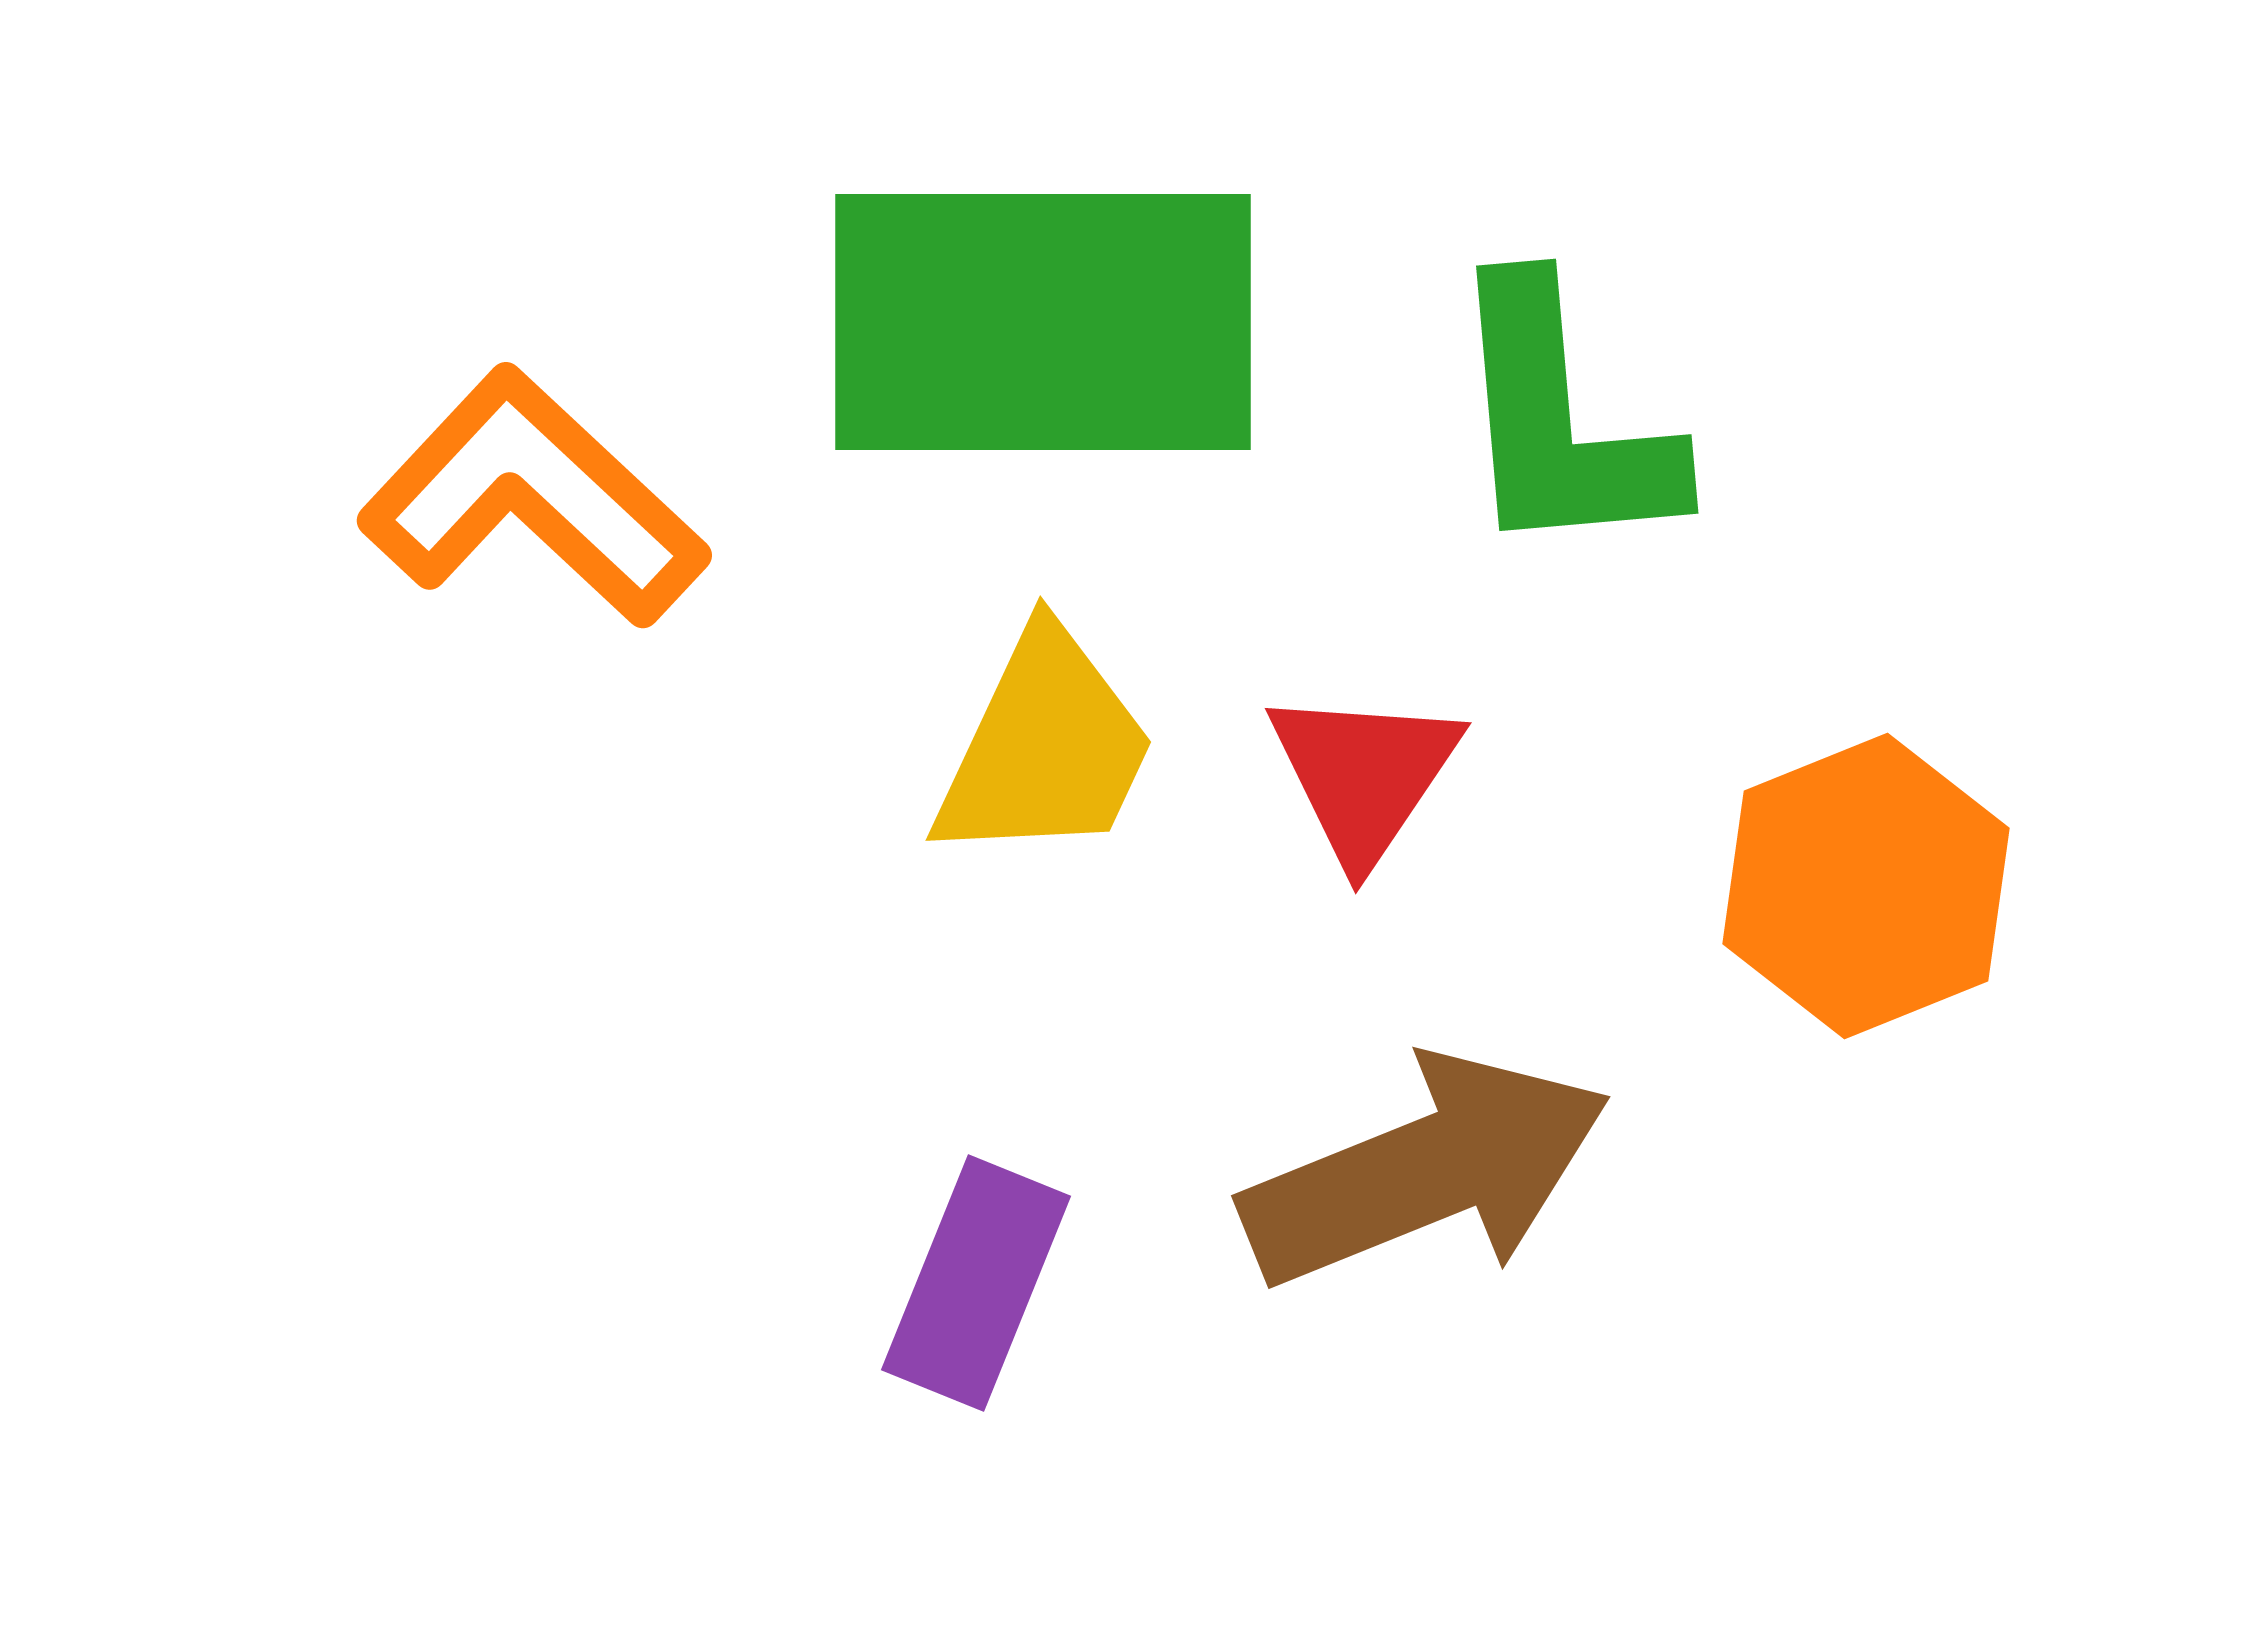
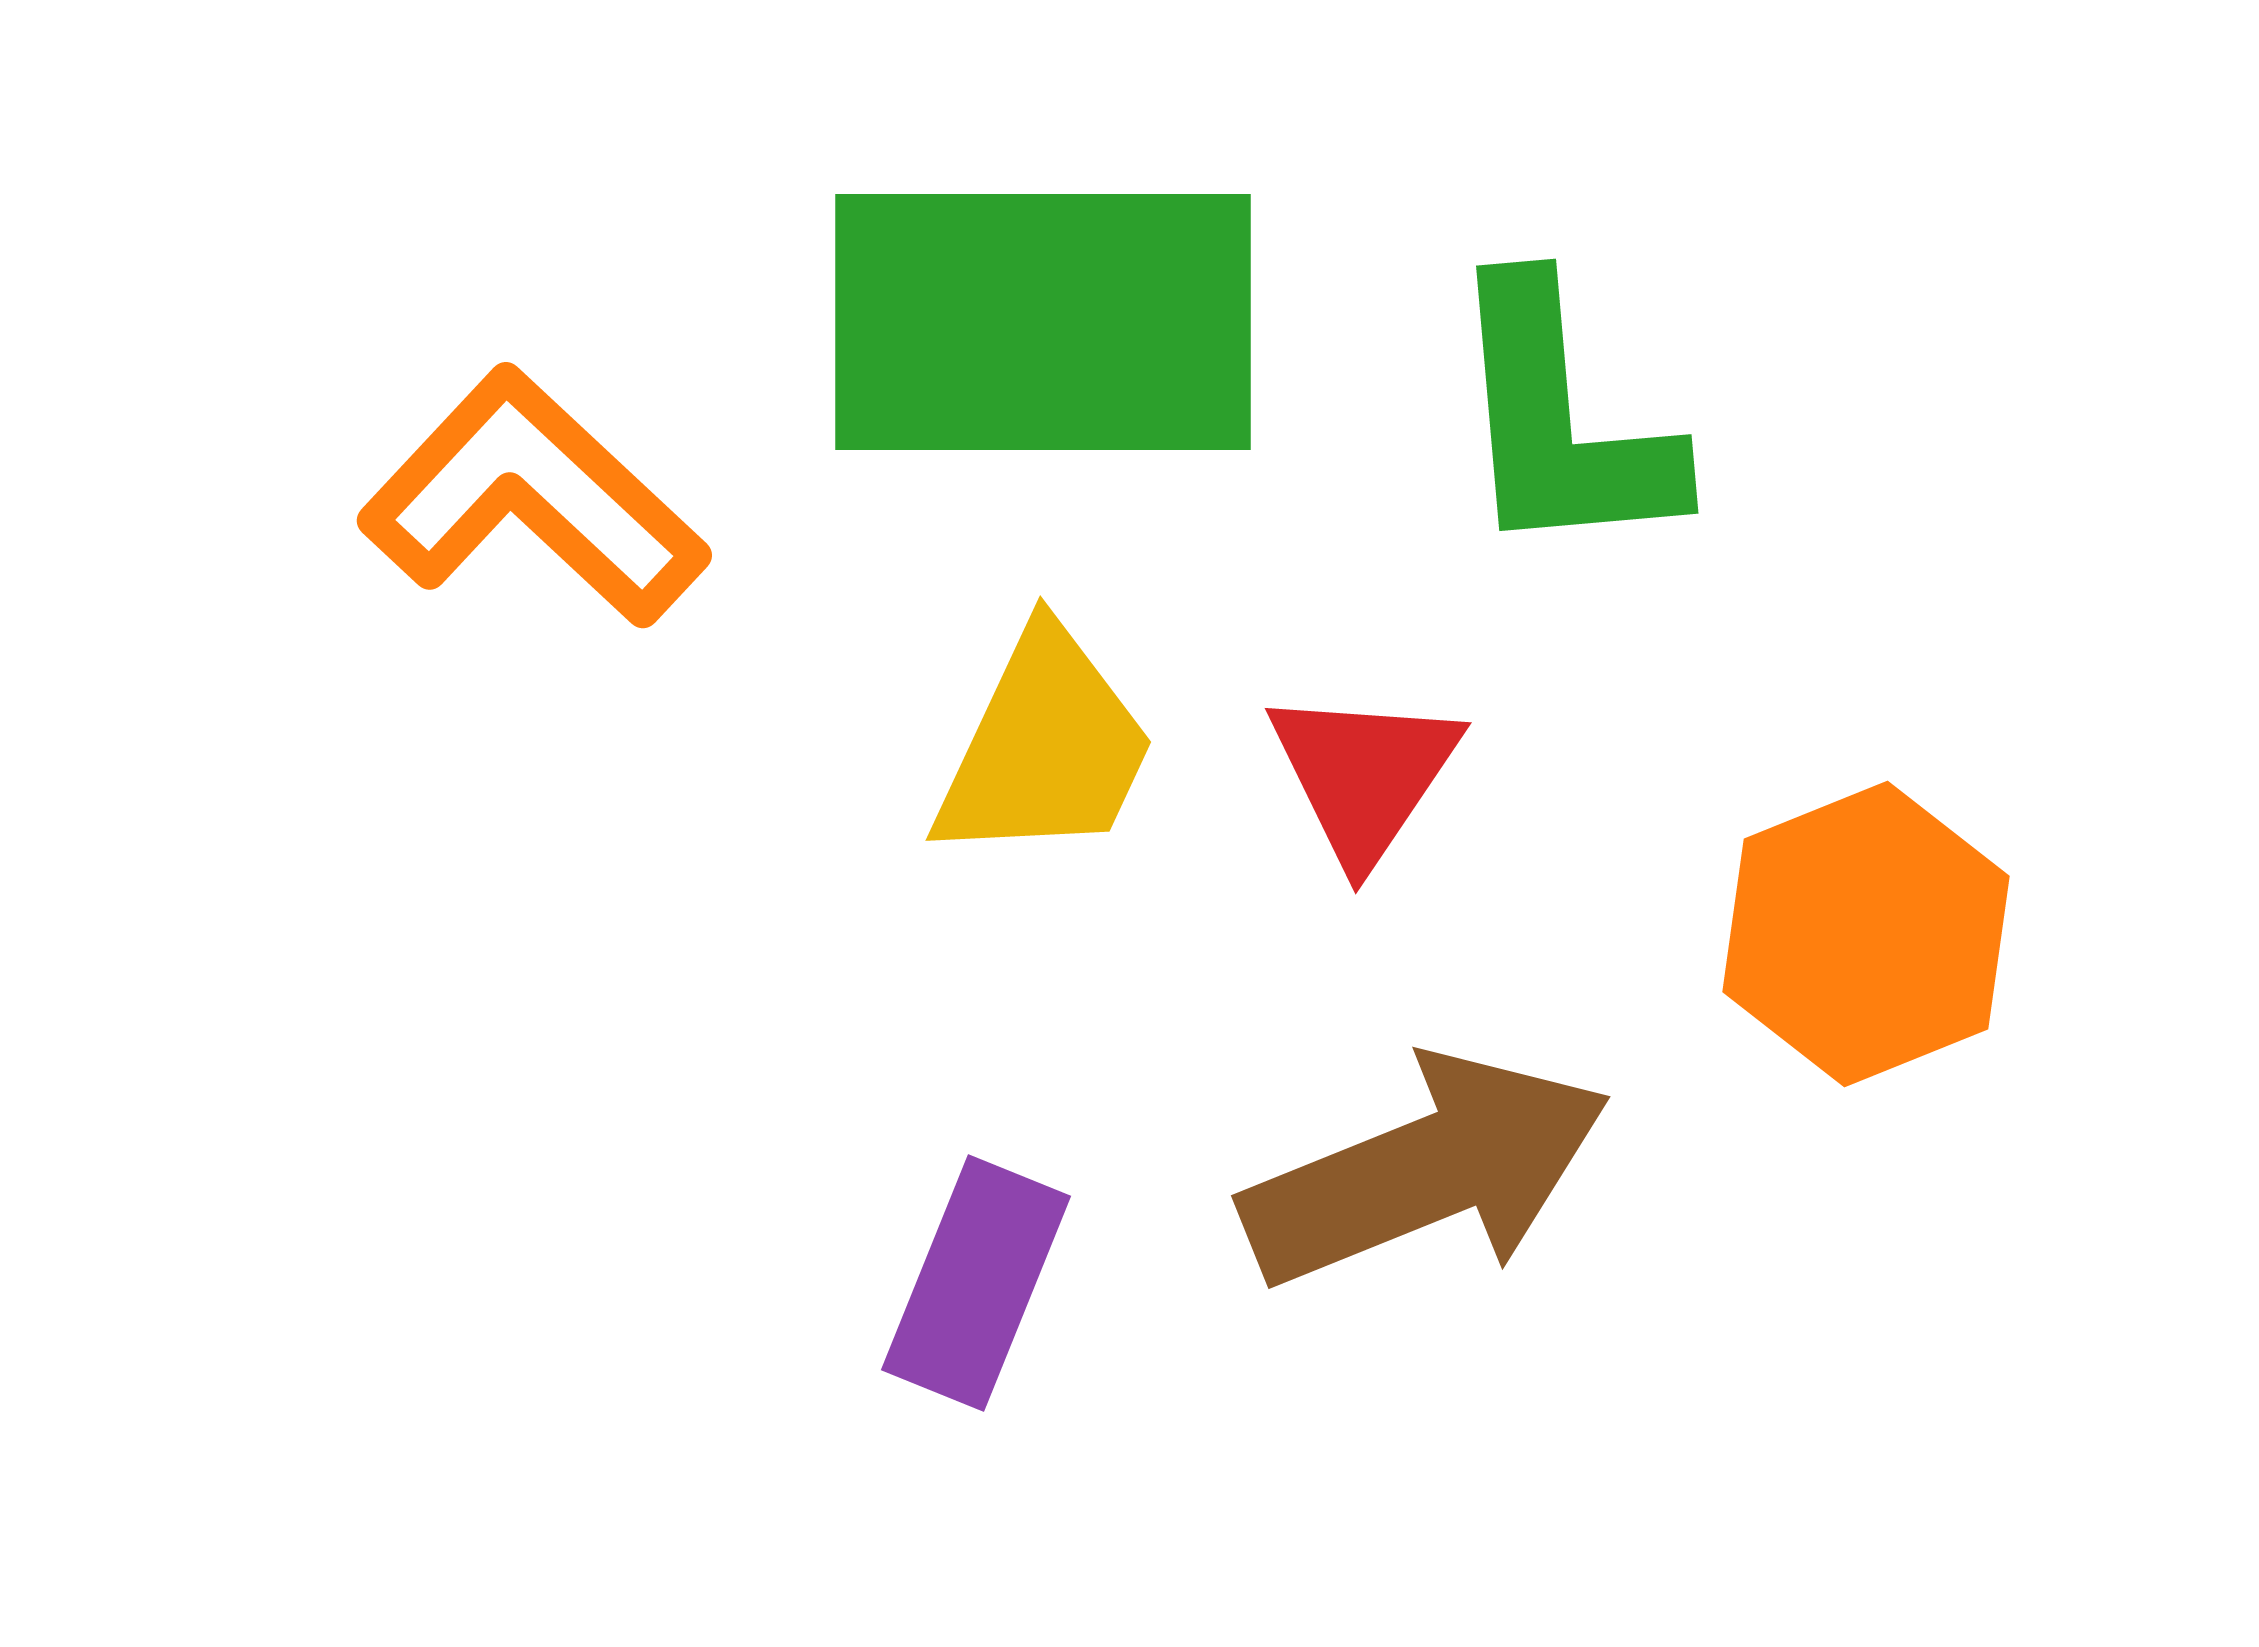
orange hexagon: moved 48 px down
